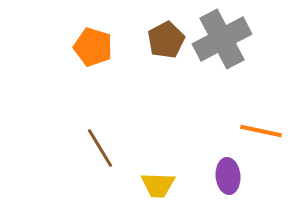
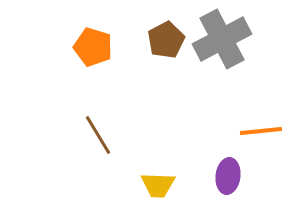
orange line: rotated 18 degrees counterclockwise
brown line: moved 2 px left, 13 px up
purple ellipse: rotated 12 degrees clockwise
